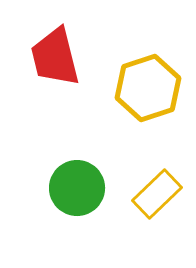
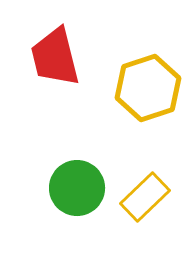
yellow rectangle: moved 12 px left, 3 px down
